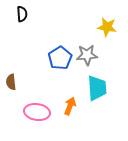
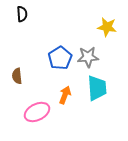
gray star: moved 1 px right, 2 px down
brown semicircle: moved 6 px right, 6 px up
orange arrow: moved 5 px left, 11 px up
pink ellipse: rotated 35 degrees counterclockwise
